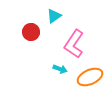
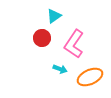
red circle: moved 11 px right, 6 px down
